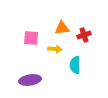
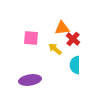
red cross: moved 11 px left, 4 px down; rotated 32 degrees counterclockwise
yellow arrow: rotated 144 degrees counterclockwise
